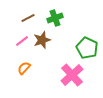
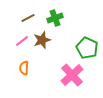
orange semicircle: rotated 40 degrees counterclockwise
